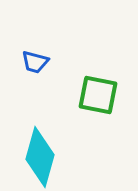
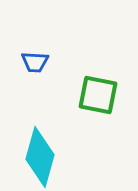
blue trapezoid: rotated 12 degrees counterclockwise
